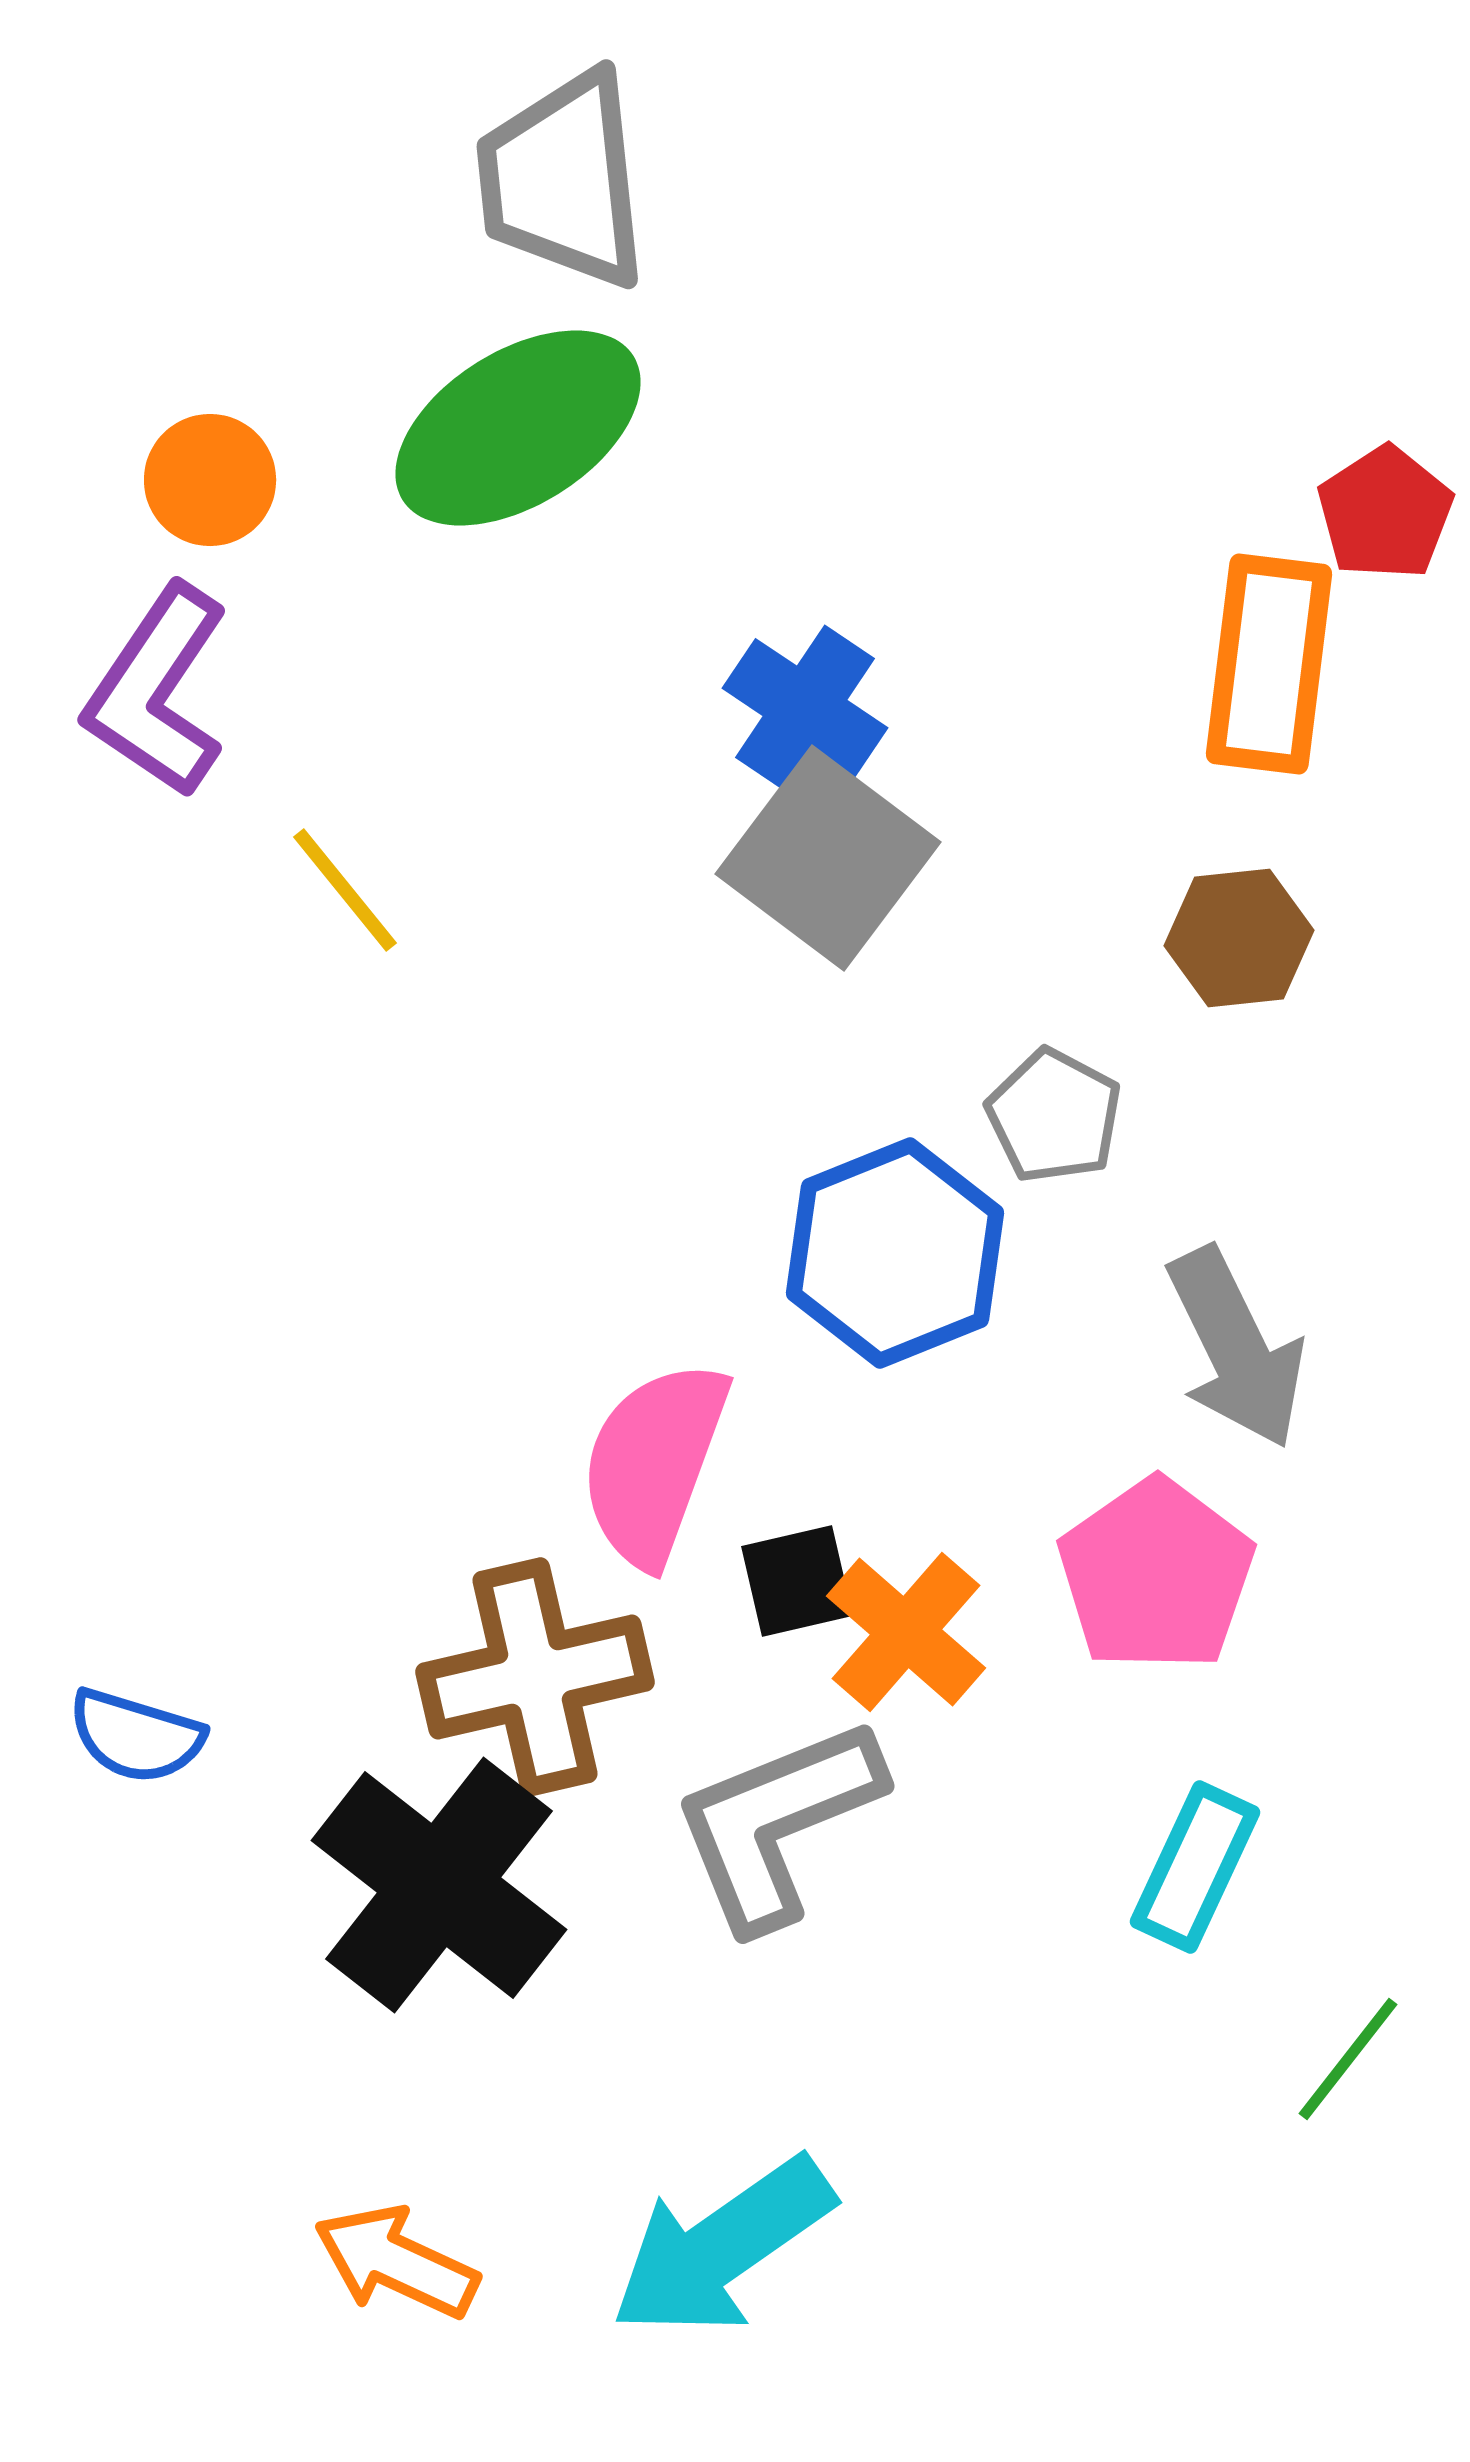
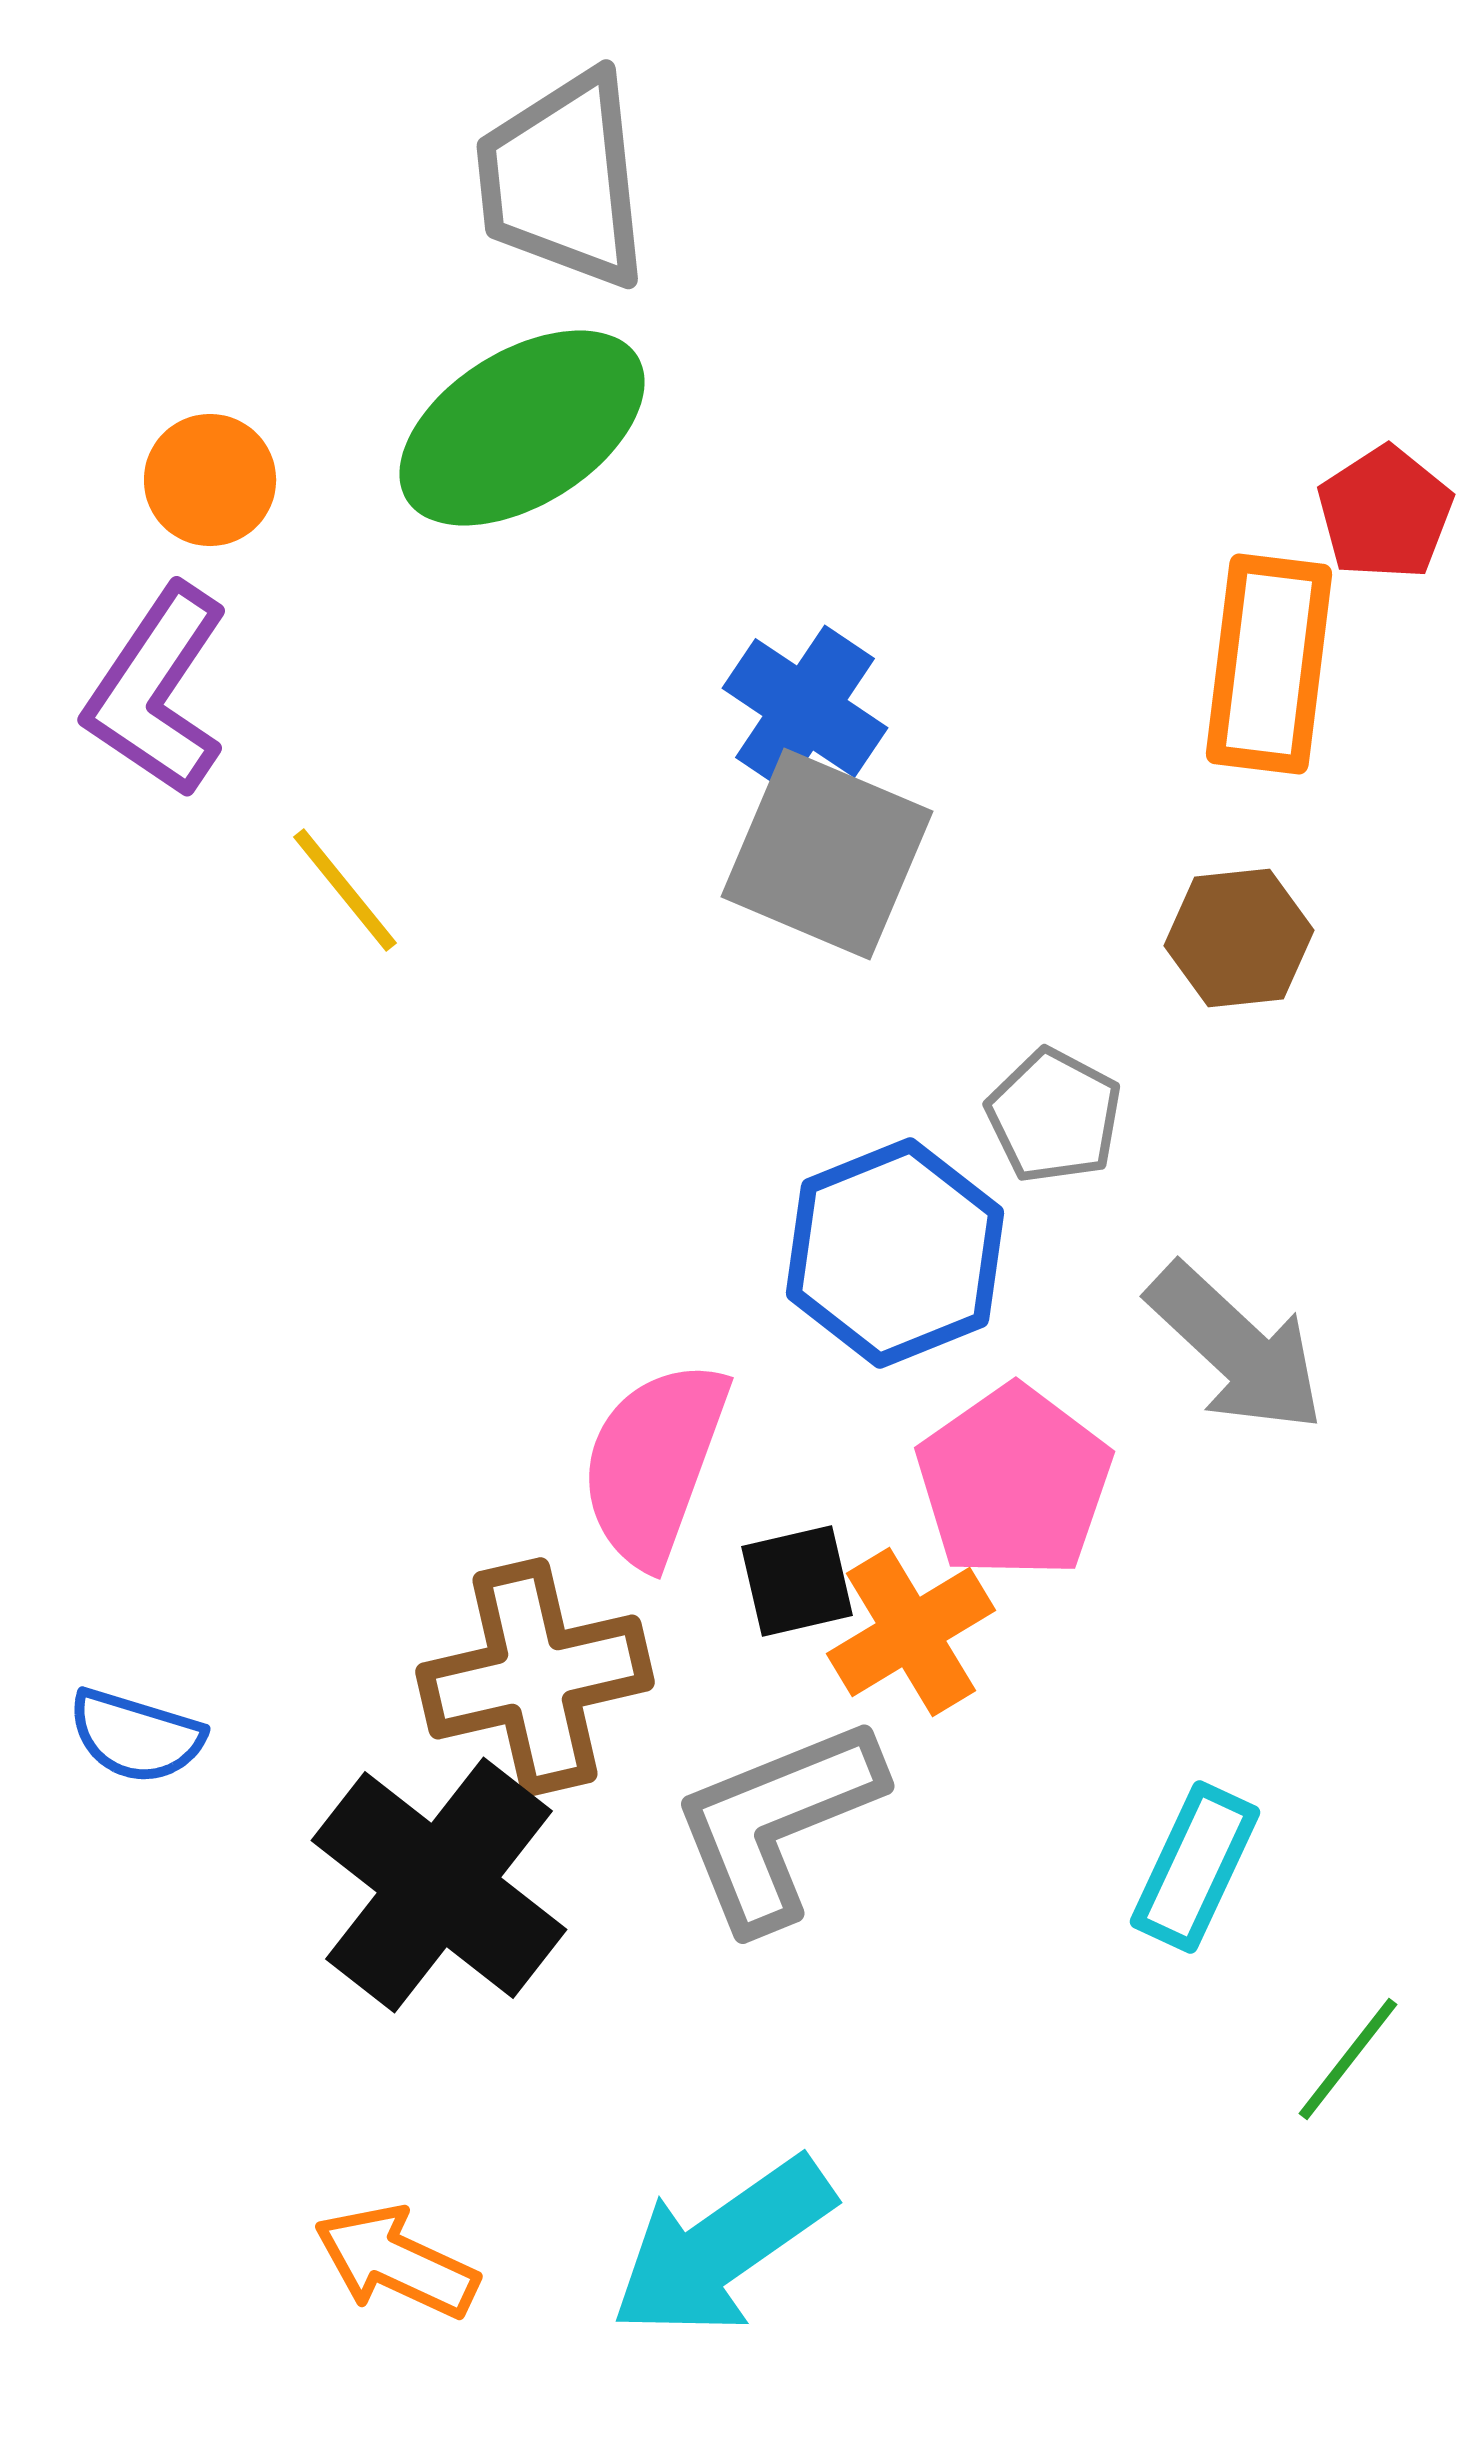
green ellipse: moved 4 px right
gray square: moved 1 px left, 4 px up; rotated 14 degrees counterclockwise
gray arrow: rotated 21 degrees counterclockwise
pink pentagon: moved 142 px left, 93 px up
orange cross: moved 5 px right; rotated 18 degrees clockwise
